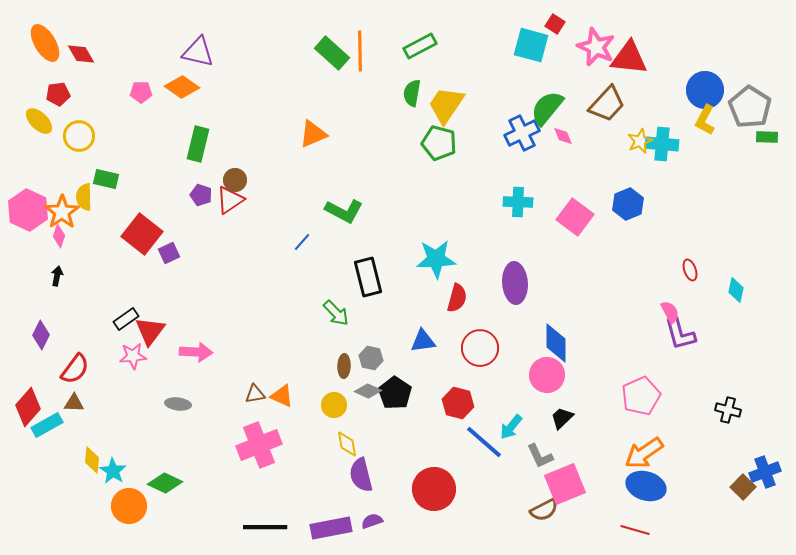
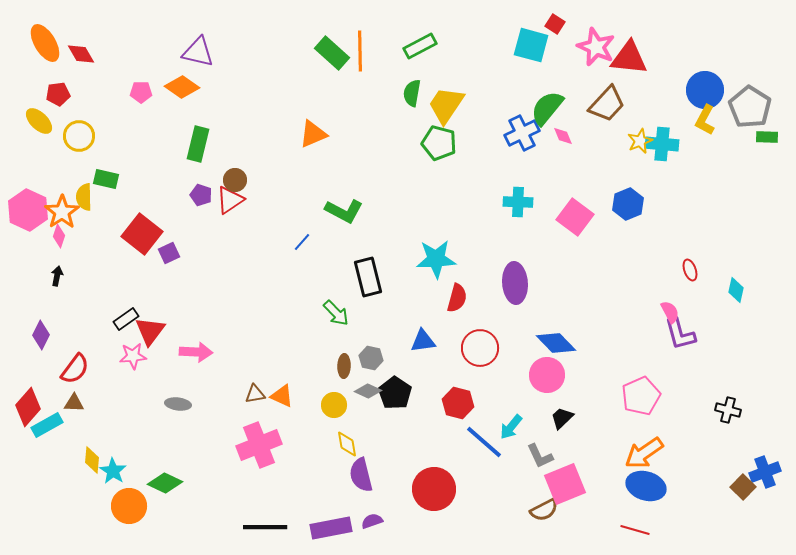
blue diamond at (556, 343): rotated 45 degrees counterclockwise
